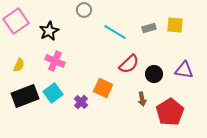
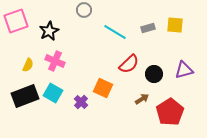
pink square: rotated 15 degrees clockwise
gray rectangle: moved 1 px left
yellow semicircle: moved 9 px right
purple triangle: rotated 24 degrees counterclockwise
cyan square: rotated 24 degrees counterclockwise
brown arrow: rotated 112 degrees counterclockwise
